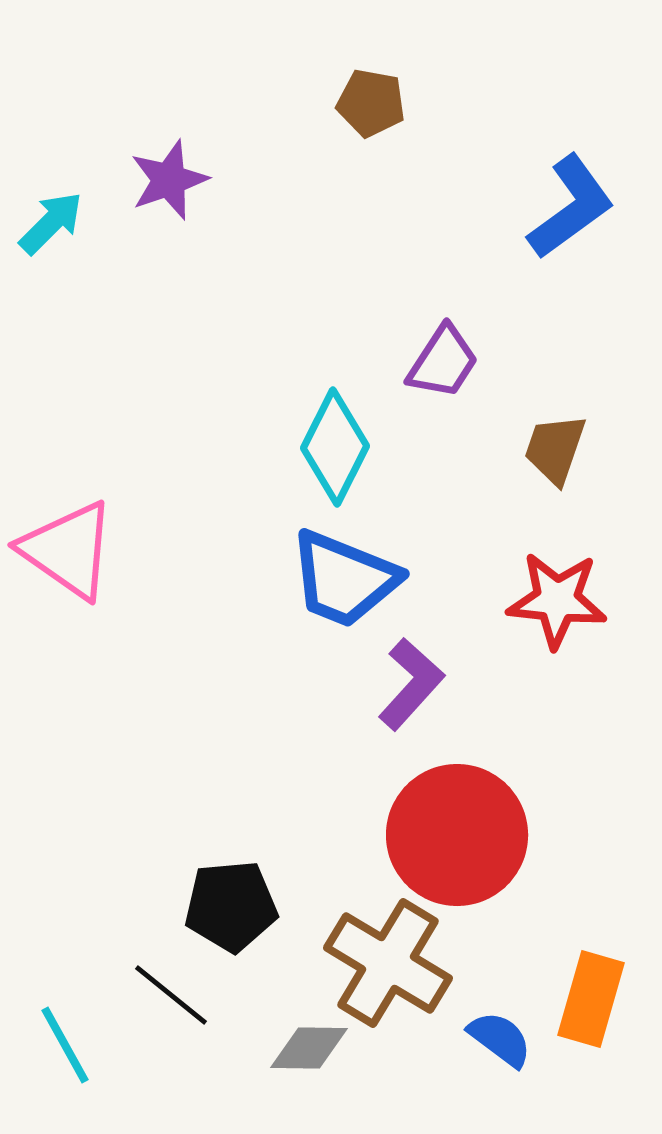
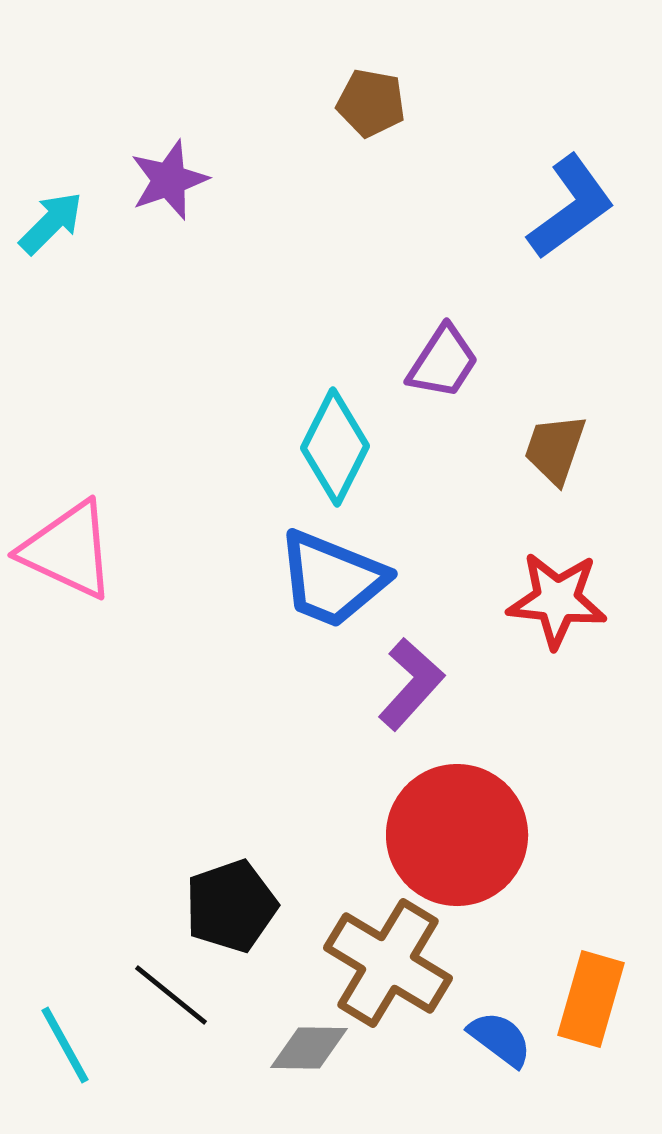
pink triangle: rotated 10 degrees counterclockwise
blue trapezoid: moved 12 px left
black pentagon: rotated 14 degrees counterclockwise
